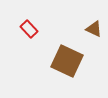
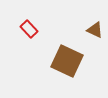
brown triangle: moved 1 px right, 1 px down
